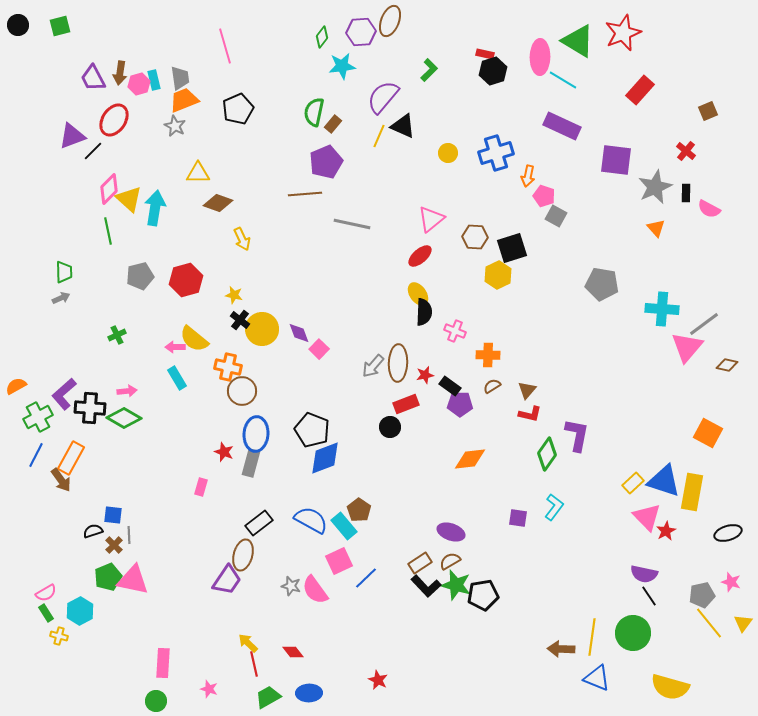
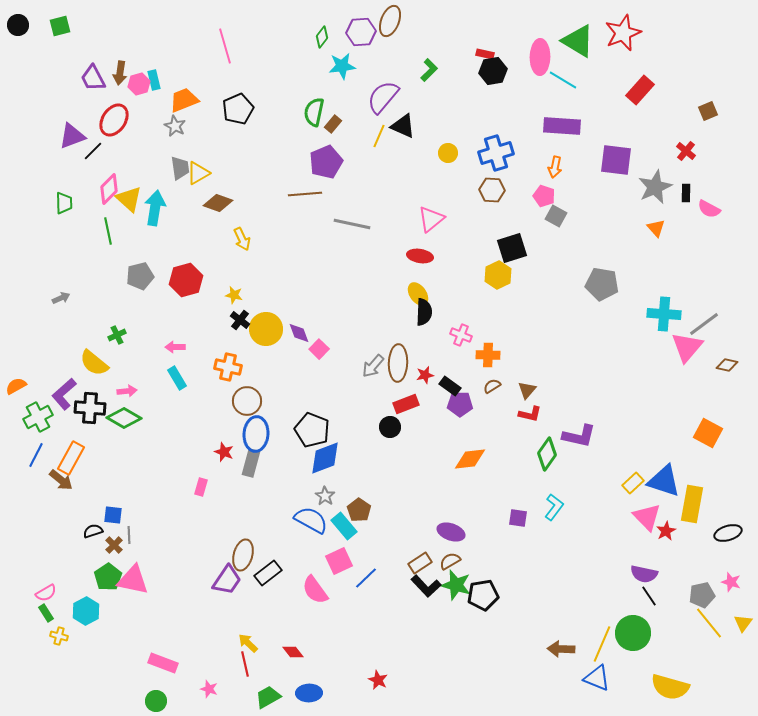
black hexagon at (493, 71): rotated 8 degrees clockwise
gray trapezoid at (180, 78): moved 90 px down
purple rectangle at (562, 126): rotated 21 degrees counterclockwise
yellow triangle at (198, 173): rotated 30 degrees counterclockwise
orange arrow at (528, 176): moved 27 px right, 9 px up
brown hexagon at (475, 237): moved 17 px right, 47 px up
red ellipse at (420, 256): rotated 50 degrees clockwise
green trapezoid at (64, 272): moved 69 px up
cyan cross at (662, 309): moved 2 px right, 5 px down
yellow circle at (262, 329): moved 4 px right
pink cross at (455, 331): moved 6 px right, 4 px down
yellow semicircle at (194, 339): moved 100 px left, 24 px down
brown circle at (242, 391): moved 5 px right, 10 px down
purple L-shape at (577, 435): moved 2 px right, 1 px down; rotated 92 degrees clockwise
brown arrow at (61, 480): rotated 15 degrees counterclockwise
yellow rectangle at (692, 492): moved 12 px down
black rectangle at (259, 523): moved 9 px right, 50 px down
green pentagon at (108, 577): rotated 12 degrees counterclockwise
gray star at (291, 586): moved 34 px right, 90 px up; rotated 18 degrees clockwise
cyan hexagon at (80, 611): moved 6 px right
yellow line at (592, 637): moved 10 px right, 7 px down; rotated 15 degrees clockwise
pink rectangle at (163, 663): rotated 72 degrees counterclockwise
red line at (254, 664): moved 9 px left
